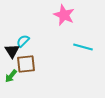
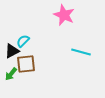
cyan line: moved 2 px left, 5 px down
black triangle: rotated 35 degrees clockwise
green arrow: moved 2 px up
